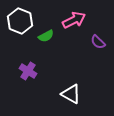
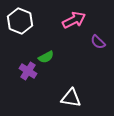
green semicircle: moved 21 px down
white triangle: moved 4 px down; rotated 20 degrees counterclockwise
